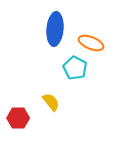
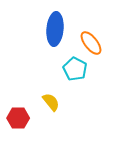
orange ellipse: rotated 30 degrees clockwise
cyan pentagon: moved 1 px down
